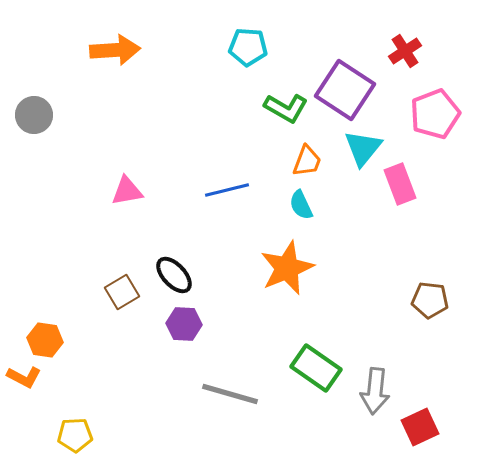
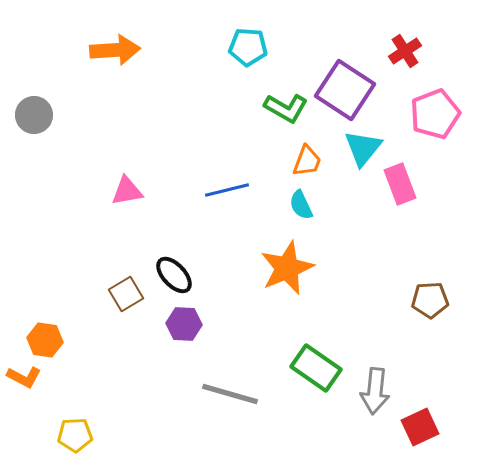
brown square: moved 4 px right, 2 px down
brown pentagon: rotated 9 degrees counterclockwise
